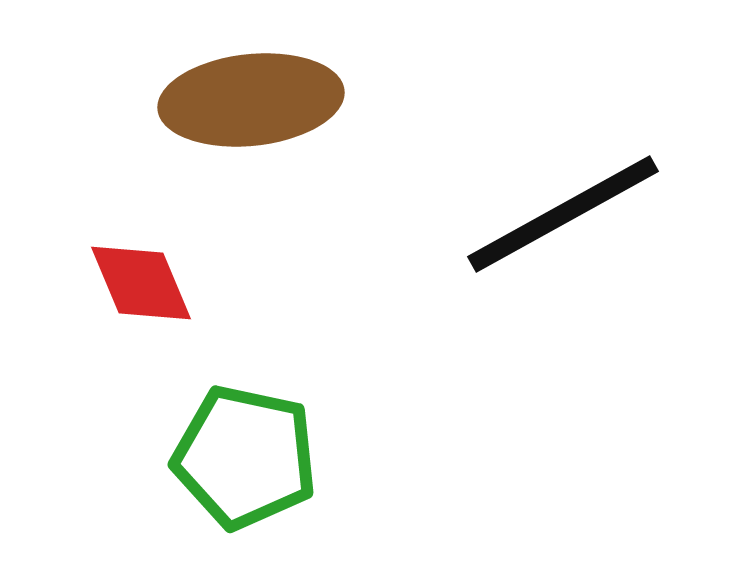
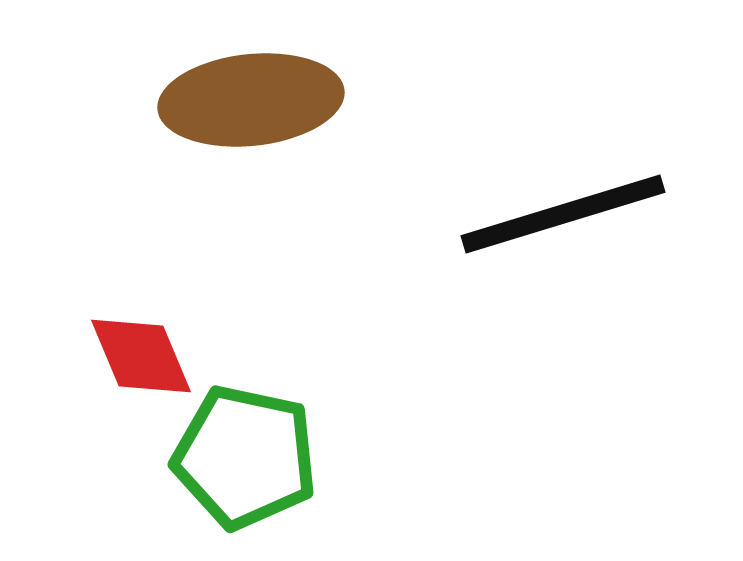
black line: rotated 12 degrees clockwise
red diamond: moved 73 px down
